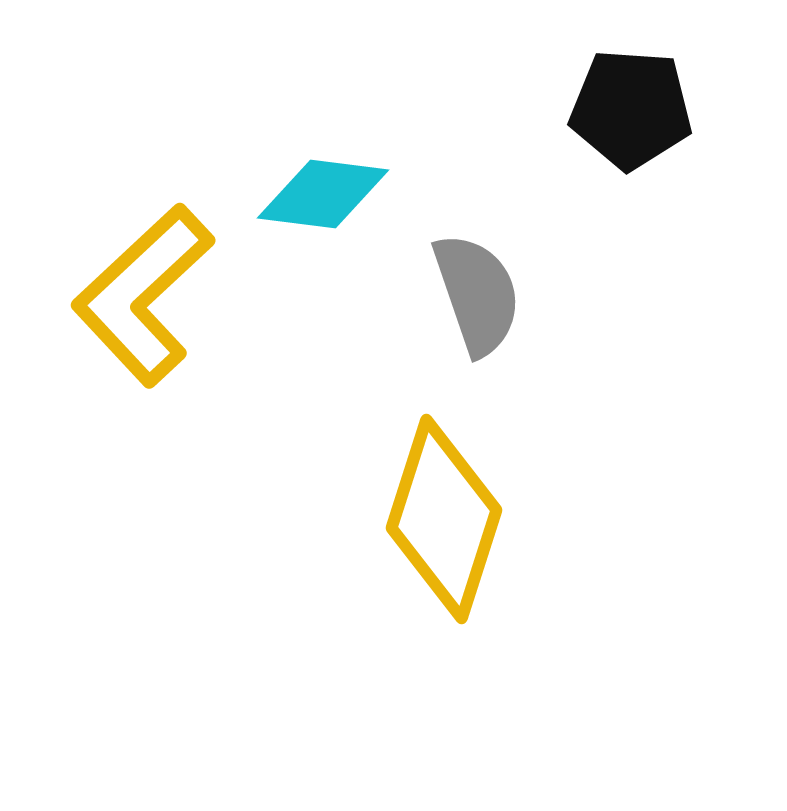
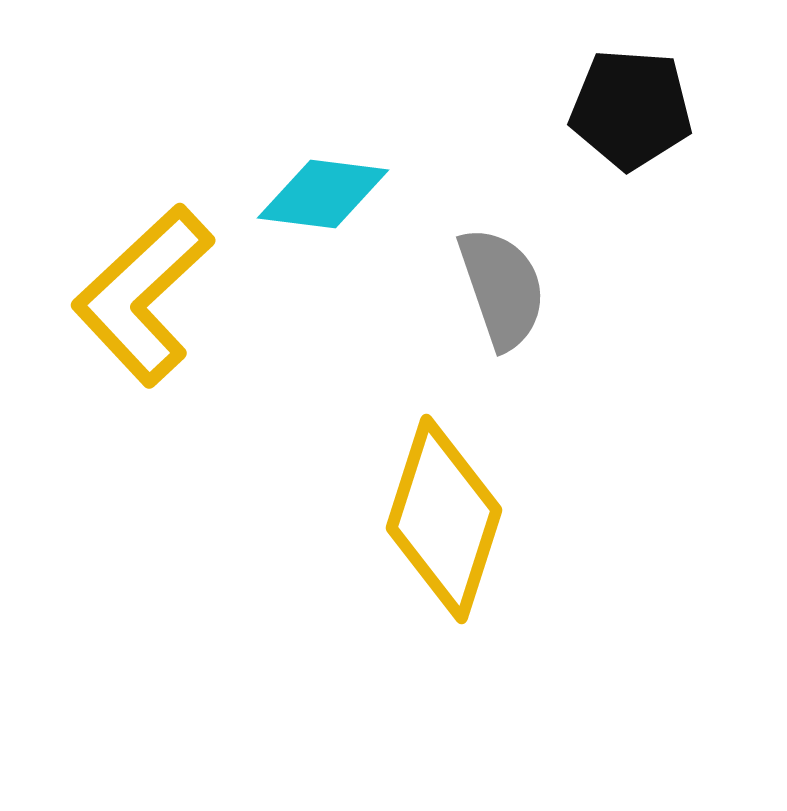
gray semicircle: moved 25 px right, 6 px up
